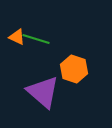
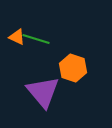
orange hexagon: moved 1 px left, 1 px up
purple triangle: rotated 9 degrees clockwise
